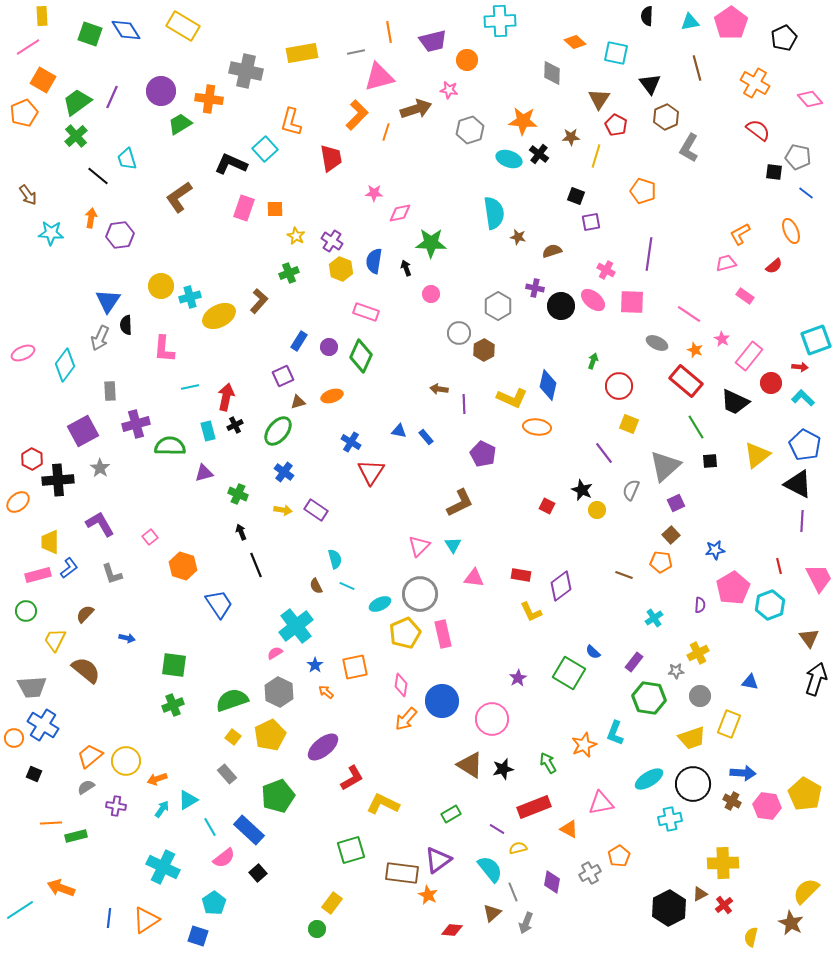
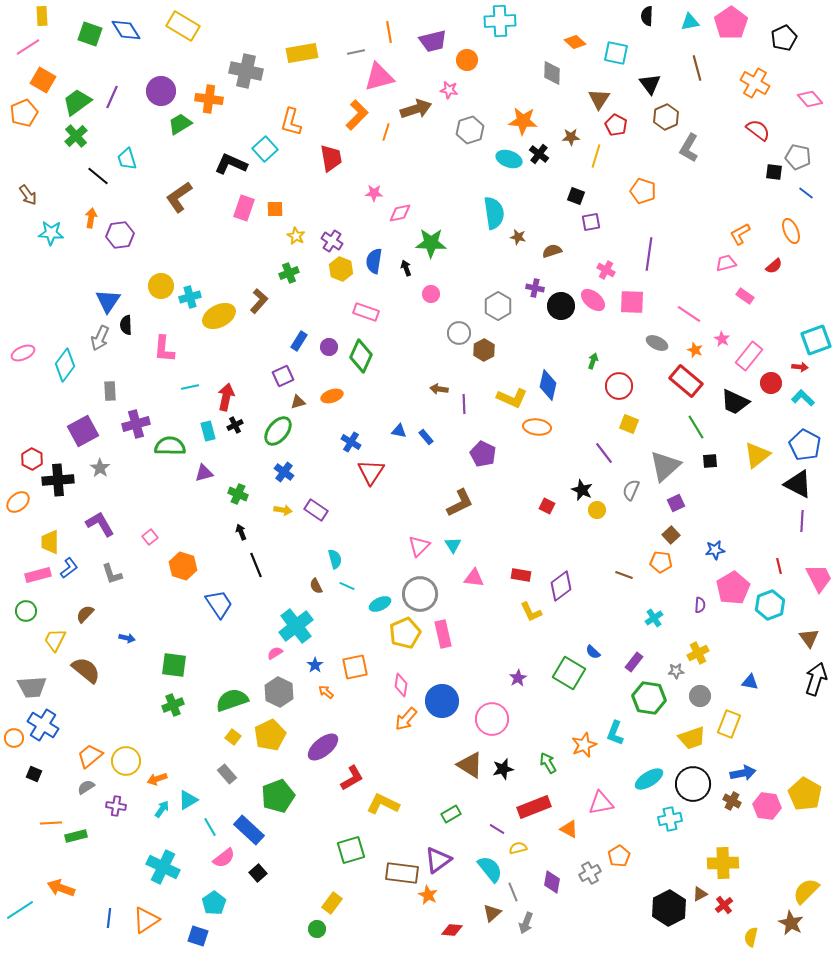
blue arrow at (743, 773): rotated 15 degrees counterclockwise
